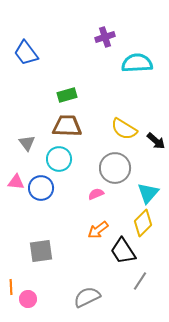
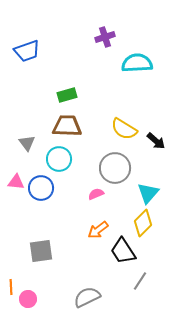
blue trapezoid: moved 1 px right, 2 px up; rotated 72 degrees counterclockwise
